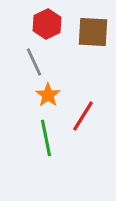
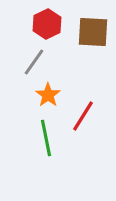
gray line: rotated 60 degrees clockwise
